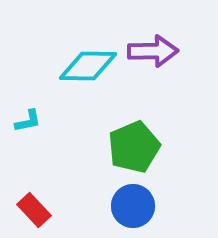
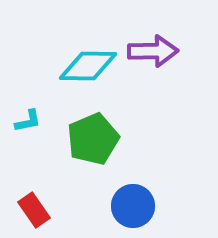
green pentagon: moved 41 px left, 8 px up
red rectangle: rotated 8 degrees clockwise
